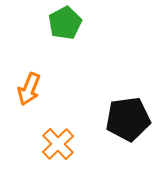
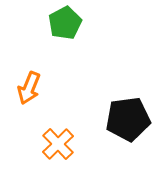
orange arrow: moved 1 px up
